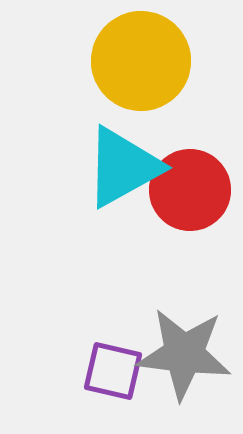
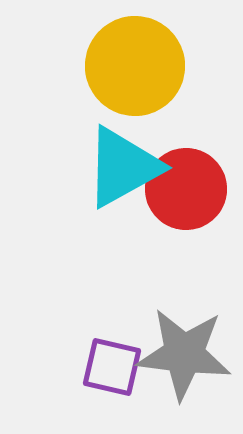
yellow circle: moved 6 px left, 5 px down
red circle: moved 4 px left, 1 px up
purple square: moved 1 px left, 4 px up
